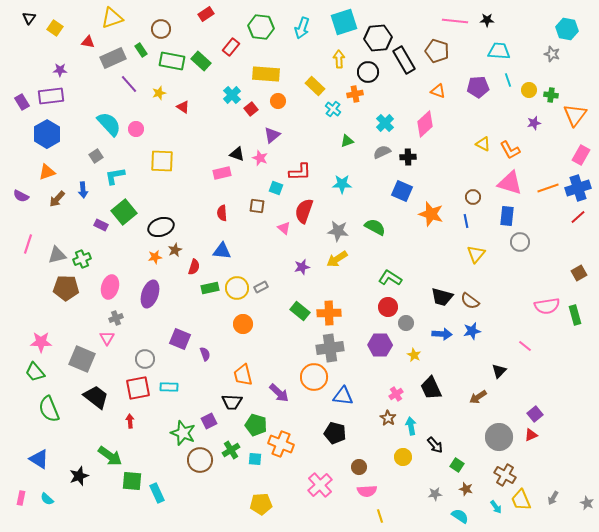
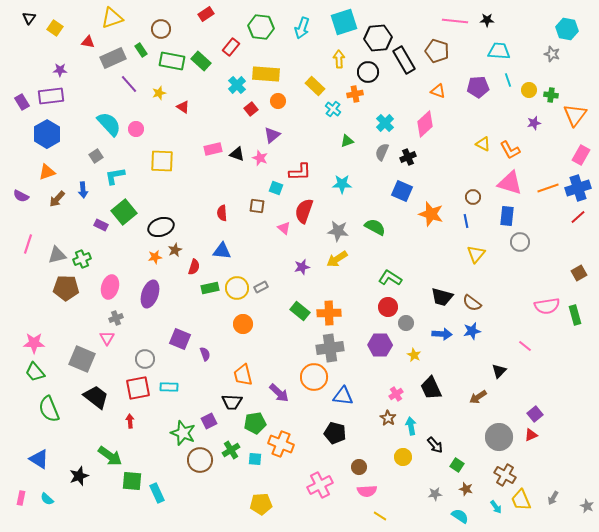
cyan cross at (232, 95): moved 5 px right, 10 px up
gray semicircle at (382, 152): rotated 42 degrees counterclockwise
black cross at (408, 157): rotated 21 degrees counterclockwise
pink rectangle at (222, 173): moved 9 px left, 24 px up
brown semicircle at (470, 301): moved 2 px right, 2 px down
pink star at (41, 342): moved 7 px left, 1 px down
green pentagon at (256, 425): moved 1 px left, 2 px up; rotated 25 degrees counterclockwise
pink cross at (320, 485): rotated 15 degrees clockwise
gray star at (587, 503): moved 3 px down
yellow line at (380, 516): rotated 40 degrees counterclockwise
